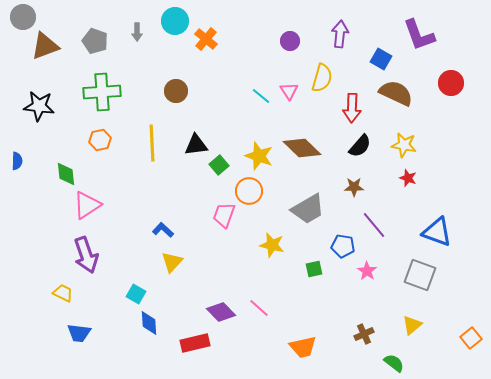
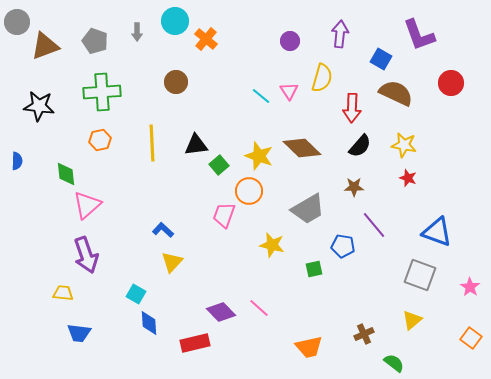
gray circle at (23, 17): moved 6 px left, 5 px down
brown circle at (176, 91): moved 9 px up
pink triangle at (87, 205): rotated 8 degrees counterclockwise
pink star at (367, 271): moved 103 px right, 16 px down
yellow trapezoid at (63, 293): rotated 20 degrees counterclockwise
yellow triangle at (412, 325): moved 5 px up
orange square at (471, 338): rotated 15 degrees counterclockwise
orange trapezoid at (303, 347): moved 6 px right
